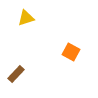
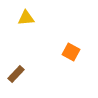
yellow triangle: rotated 12 degrees clockwise
